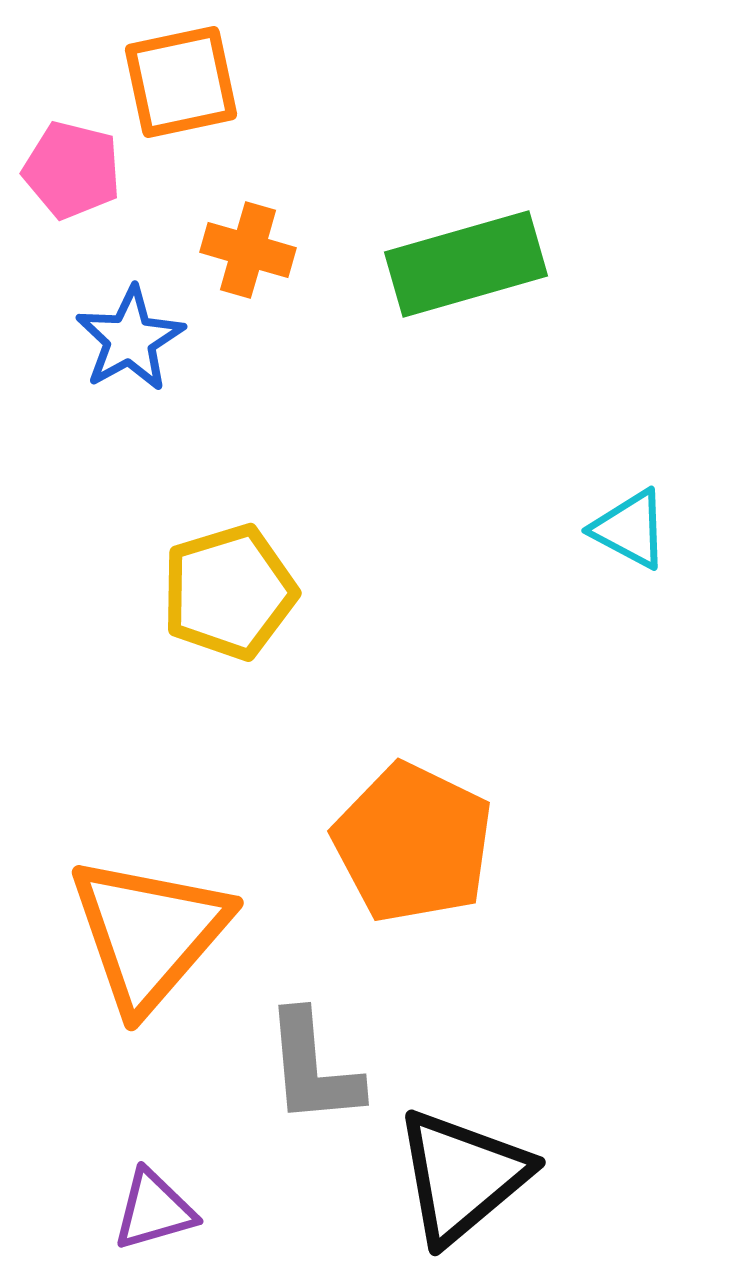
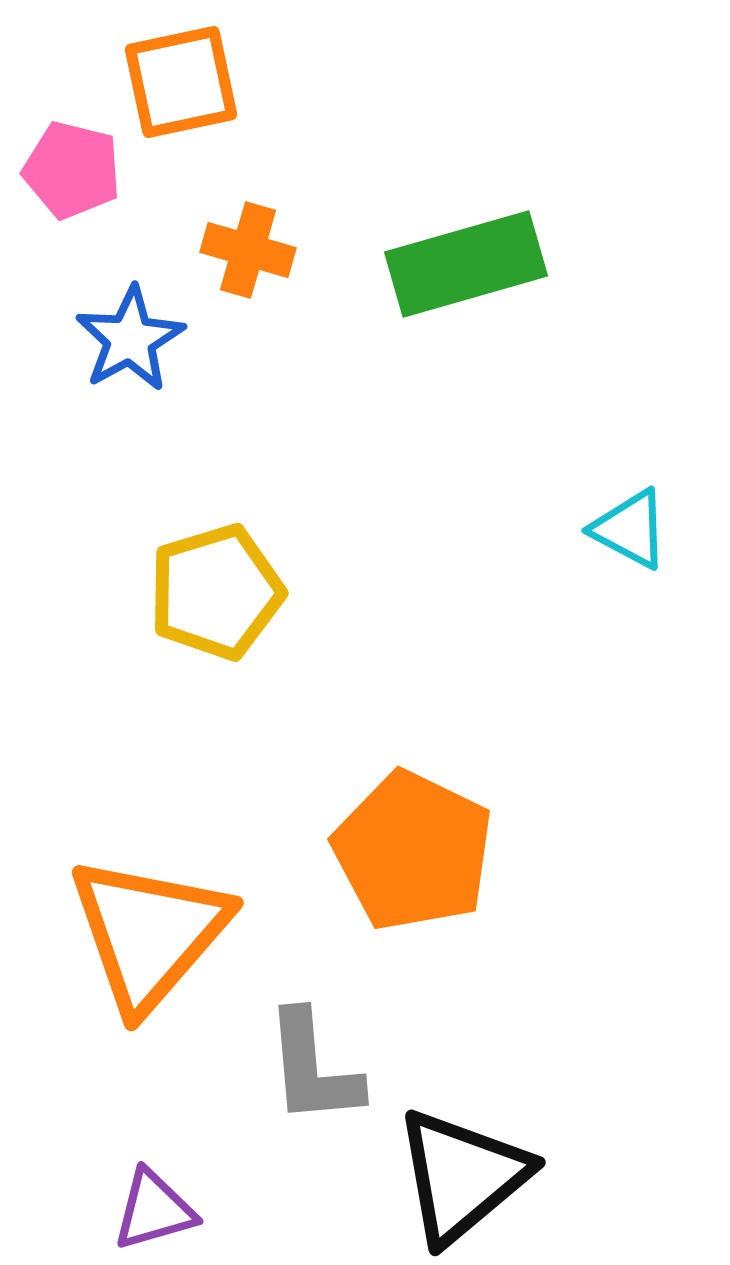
yellow pentagon: moved 13 px left
orange pentagon: moved 8 px down
